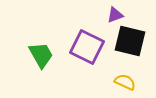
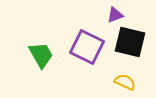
black square: moved 1 px down
